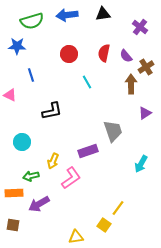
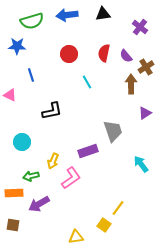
cyan arrow: rotated 114 degrees clockwise
